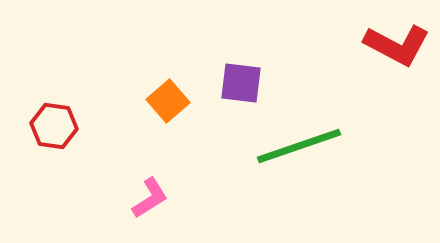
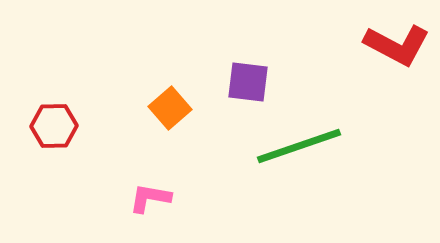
purple square: moved 7 px right, 1 px up
orange square: moved 2 px right, 7 px down
red hexagon: rotated 9 degrees counterclockwise
pink L-shape: rotated 138 degrees counterclockwise
